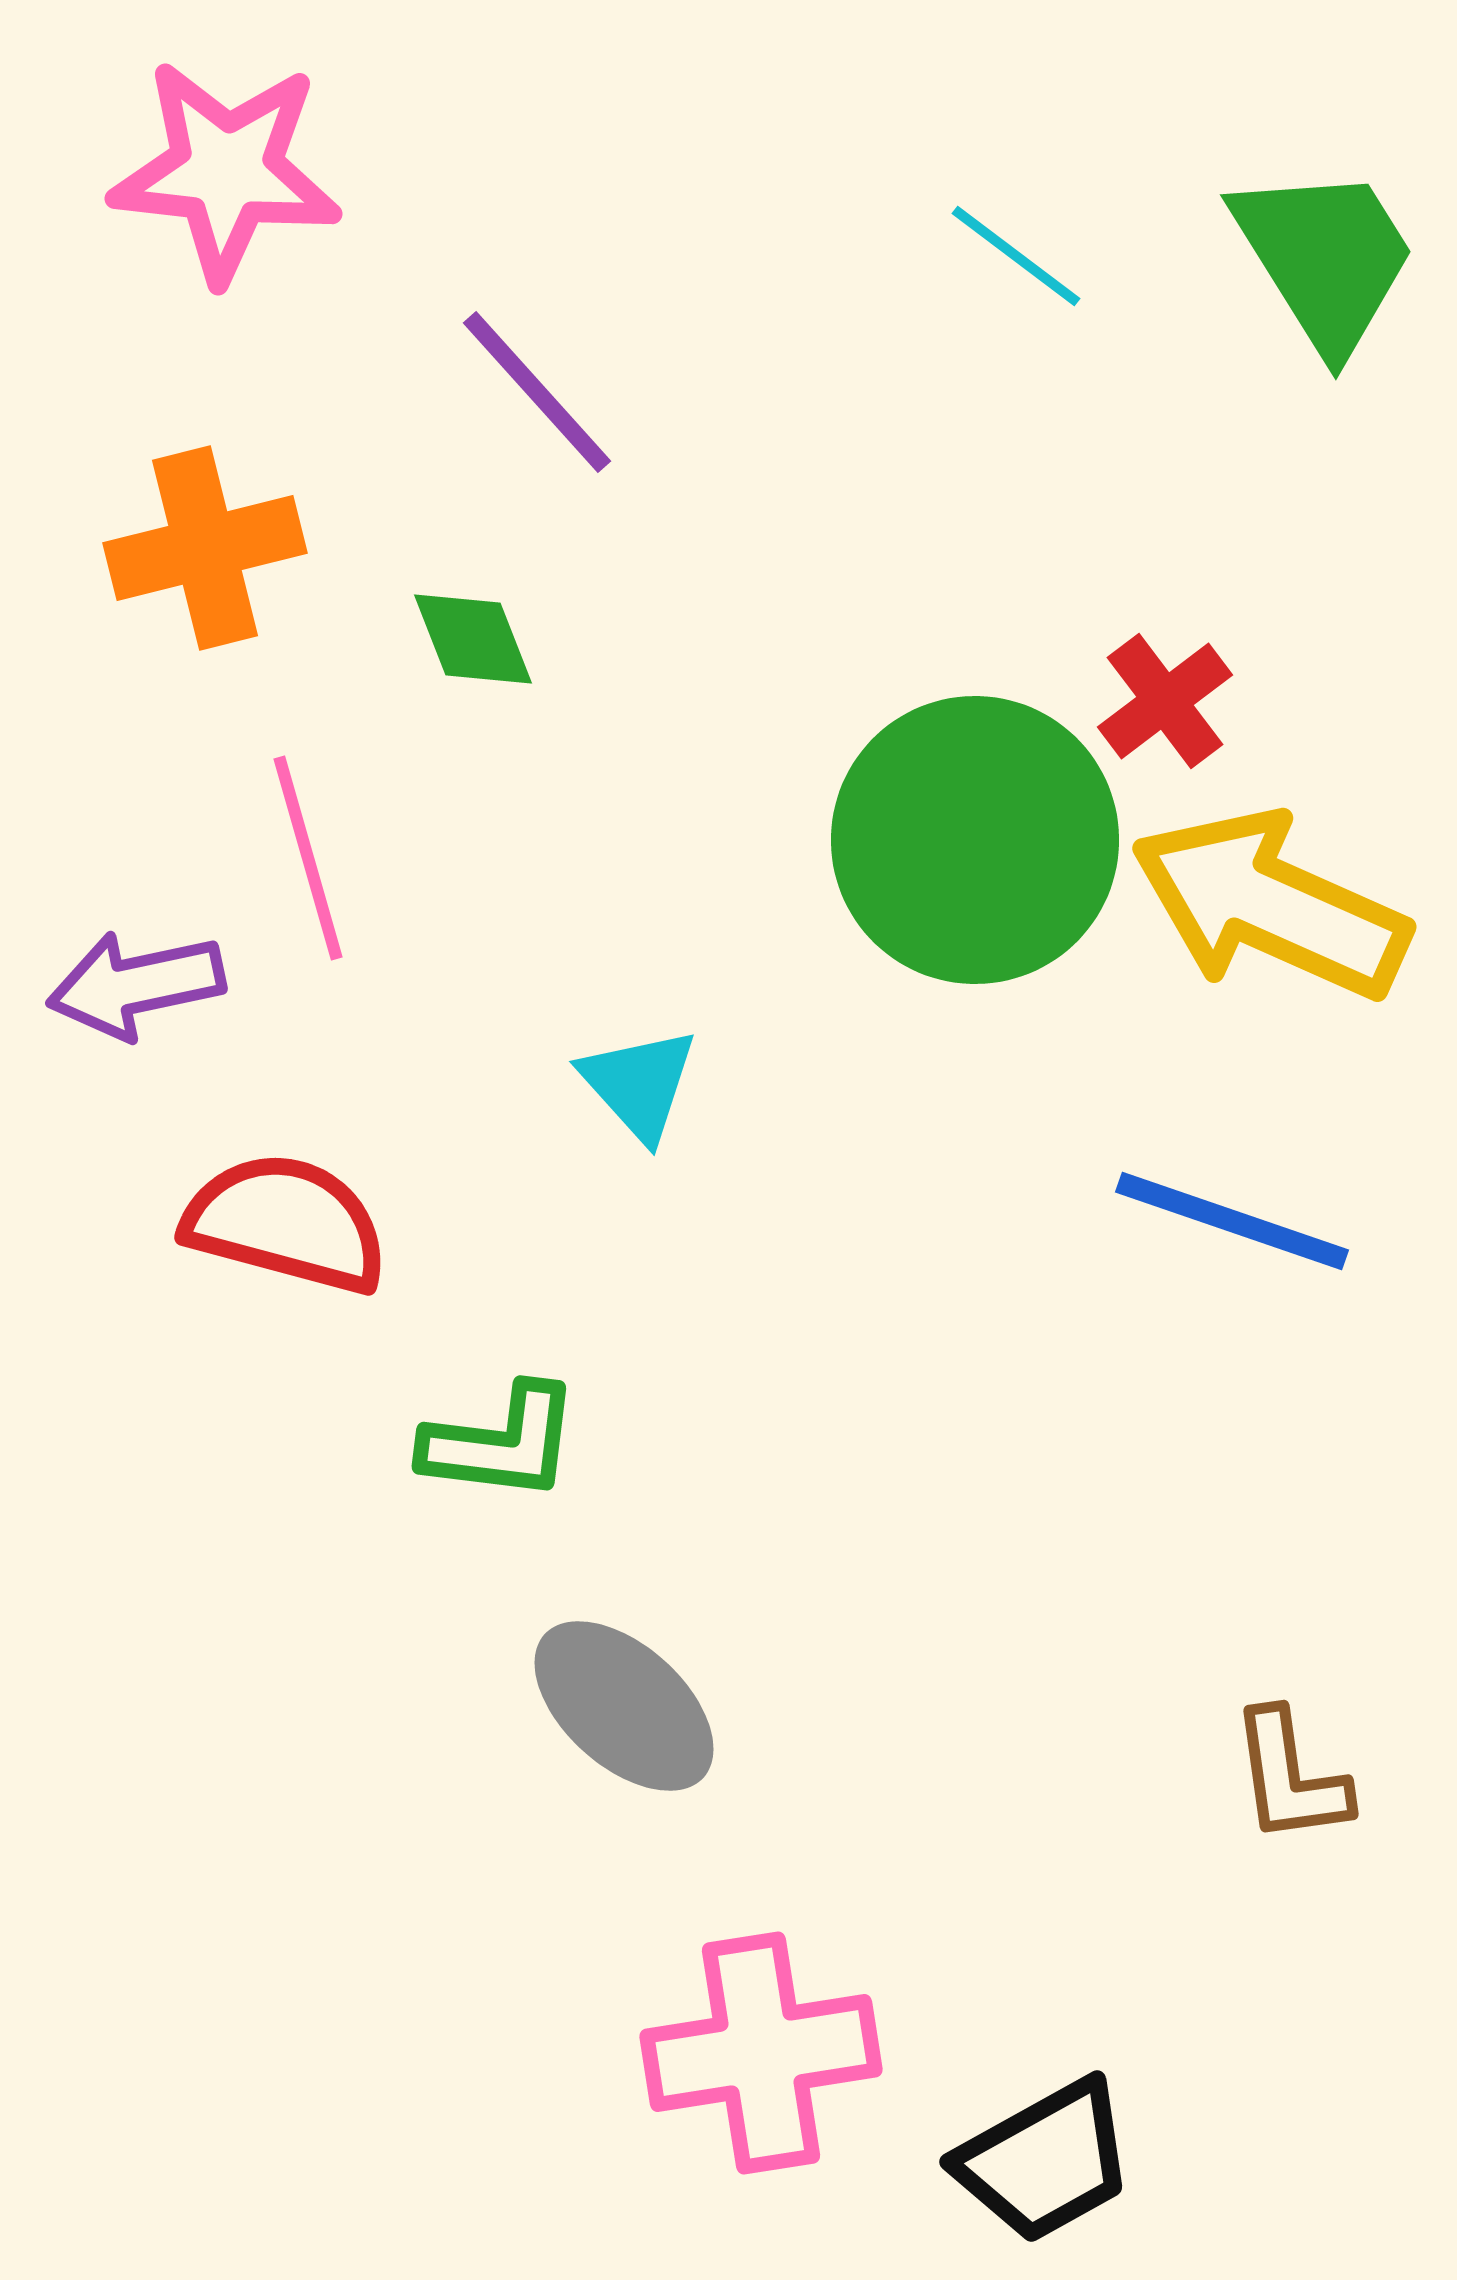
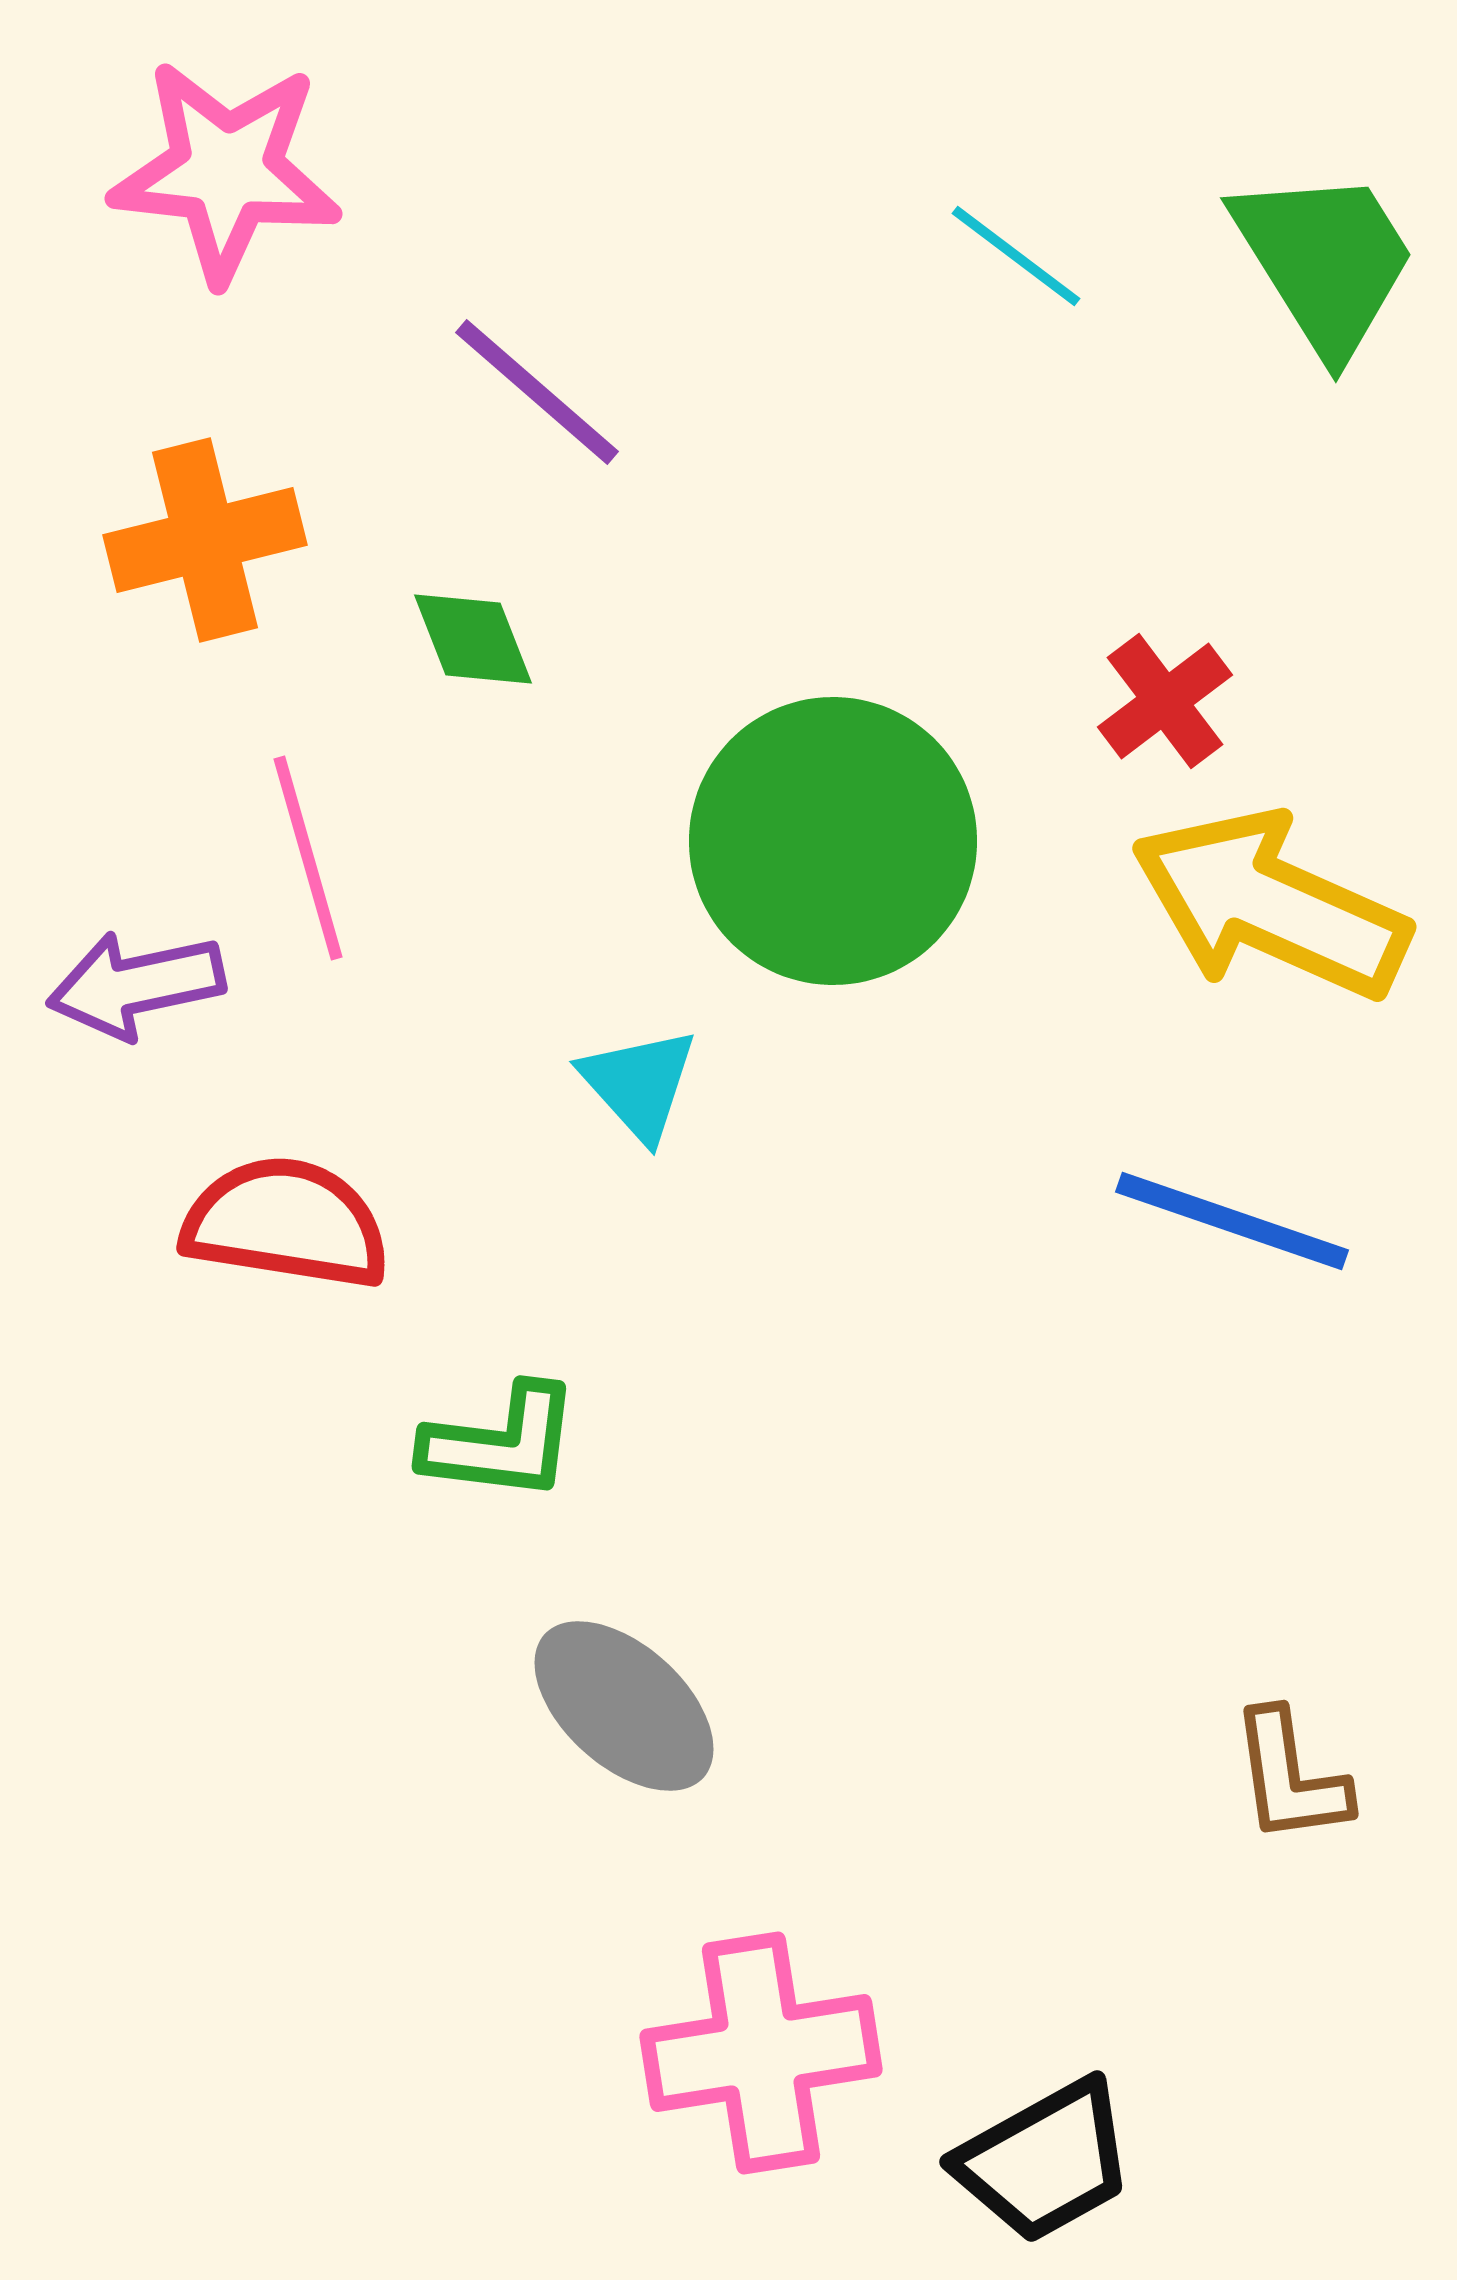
green trapezoid: moved 3 px down
purple line: rotated 7 degrees counterclockwise
orange cross: moved 8 px up
green circle: moved 142 px left, 1 px down
red semicircle: rotated 6 degrees counterclockwise
